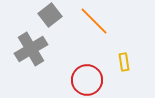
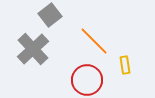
orange line: moved 20 px down
gray cross: moved 2 px right; rotated 12 degrees counterclockwise
yellow rectangle: moved 1 px right, 3 px down
